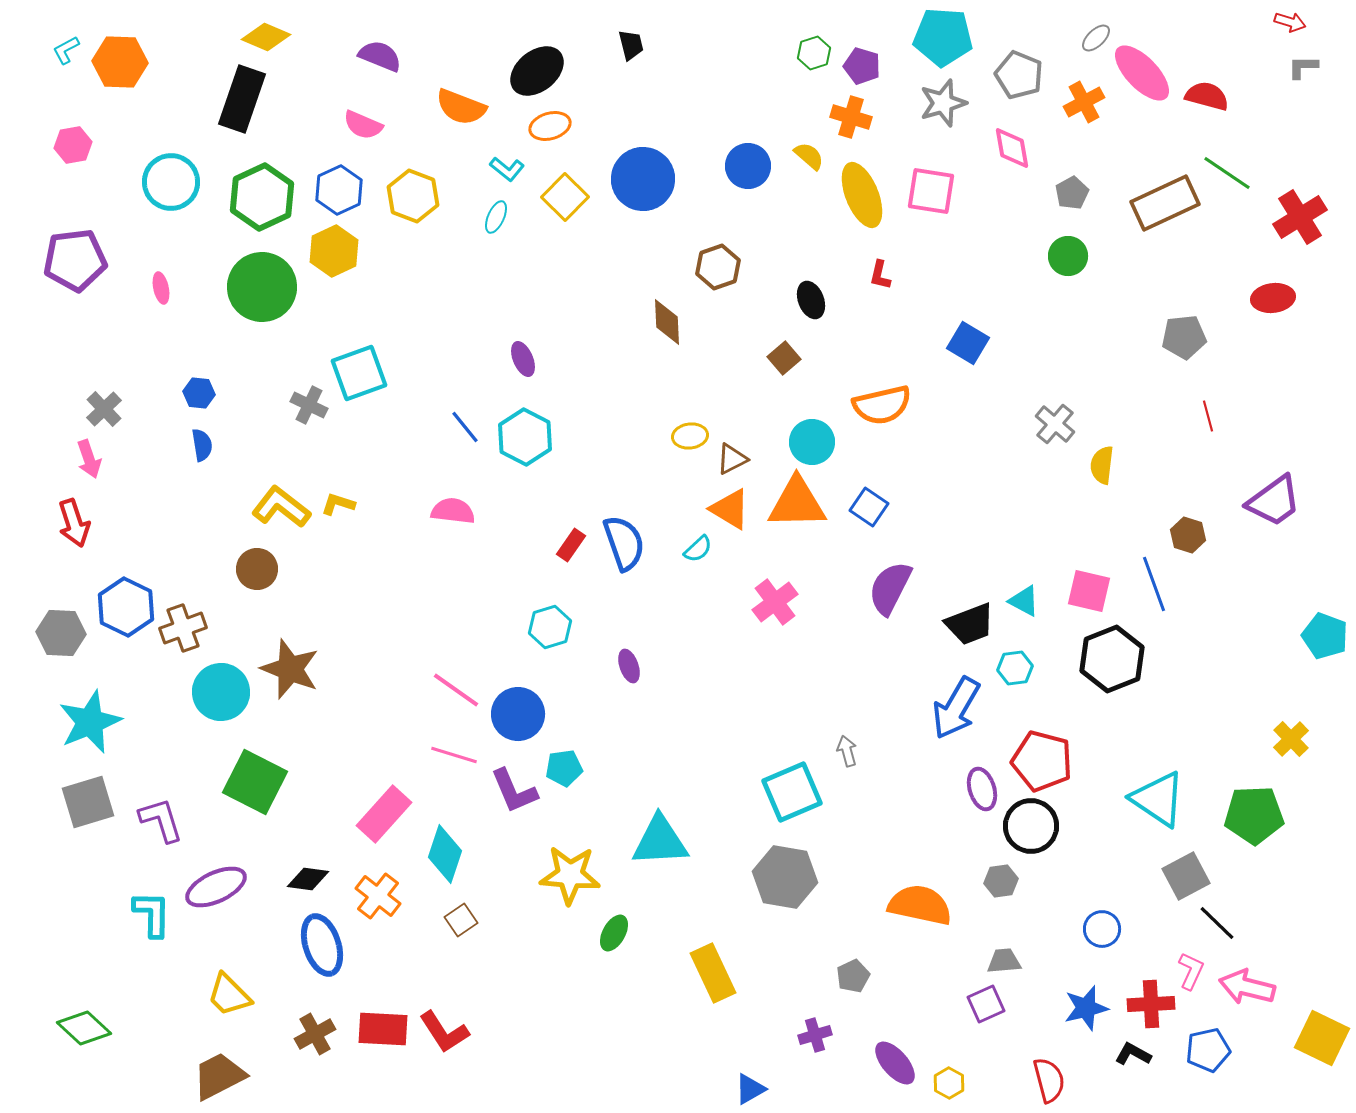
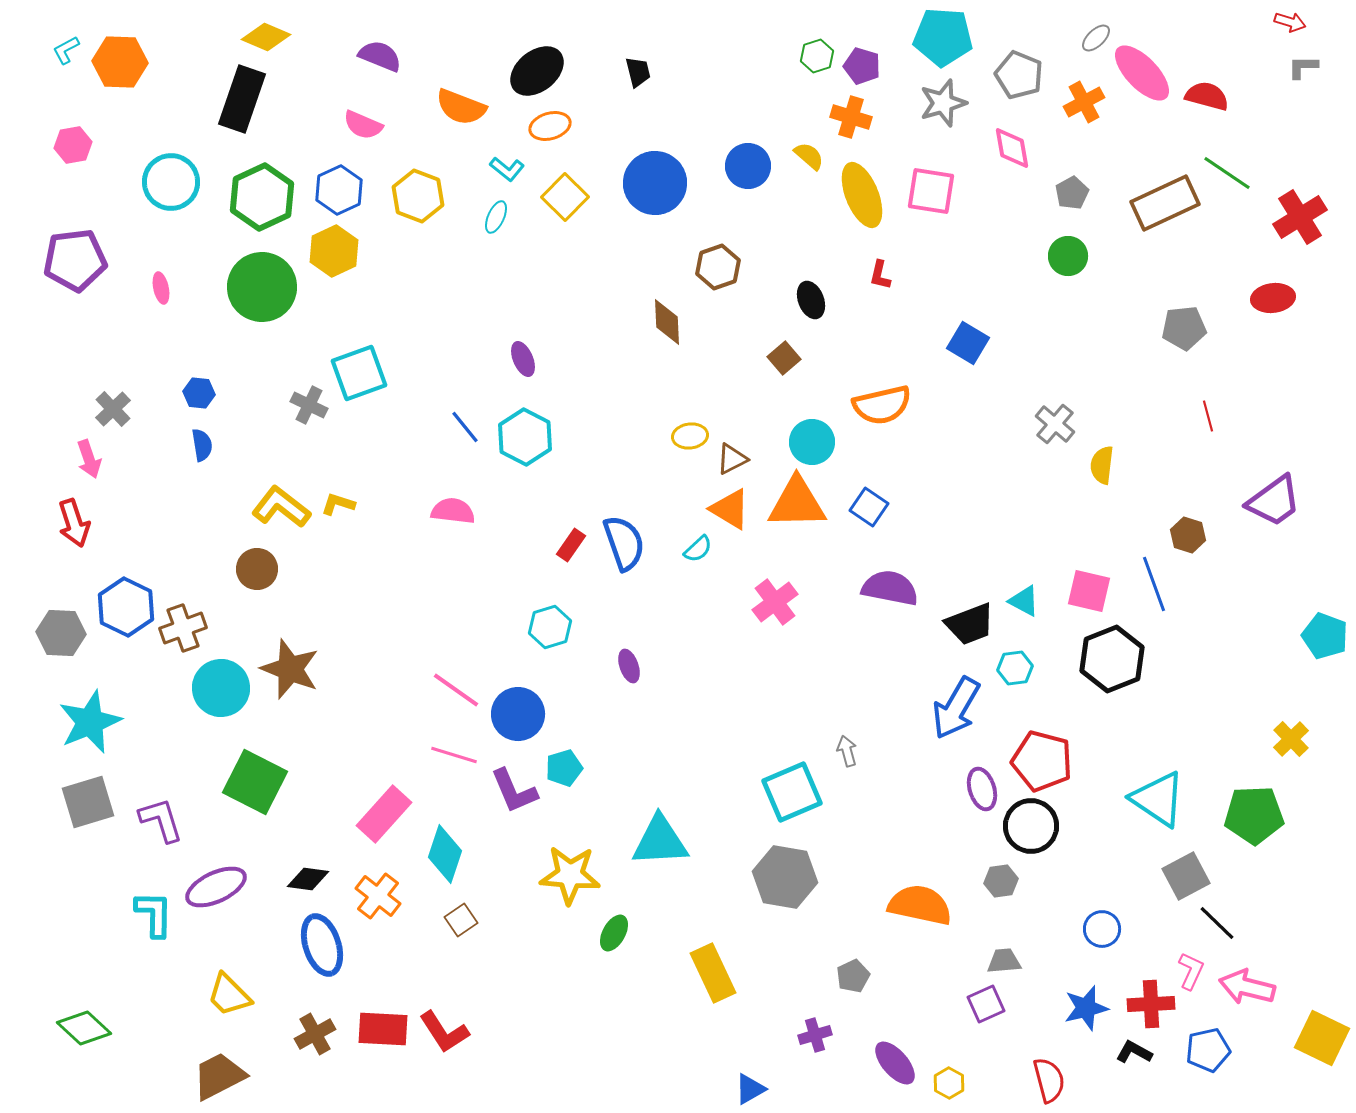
black trapezoid at (631, 45): moved 7 px right, 27 px down
green hexagon at (814, 53): moved 3 px right, 3 px down
blue circle at (643, 179): moved 12 px right, 4 px down
yellow hexagon at (413, 196): moved 5 px right
gray pentagon at (1184, 337): moved 9 px up
gray cross at (104, 409): moved 9 px right
purple semicircle at (890, 588): rotated 74 degrees clockwise
cyan circle at (221, 692): moved 4 px up
cyan pentagon at (564, 768): rotated 9 degrees counterclockwise
cyan L-shape at (152, 914): moved 2 px right
black L-shape at (1133, 1054): moved 1 px right, 2 px up
